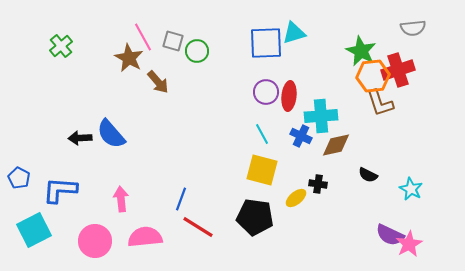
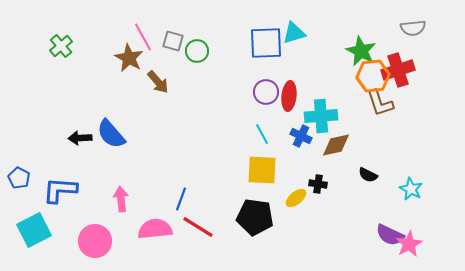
yellow square: rotated 12 degrees counterclockwise
pink semicircle: moved 10 px right, 8 px up
